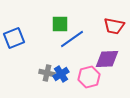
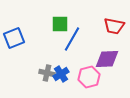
blue line: rotated 25 degrees counterclockwise
